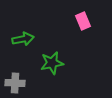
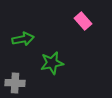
pink rectangle: rotated 18 degrees counterclockwise
